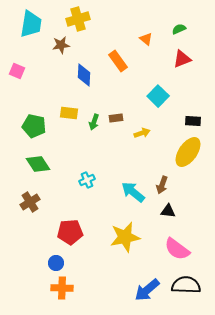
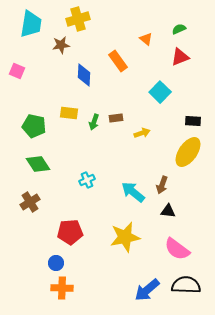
red triangle: moved 2 px left, 2 px up
cyan square: moved 2 px right, 4 px up
